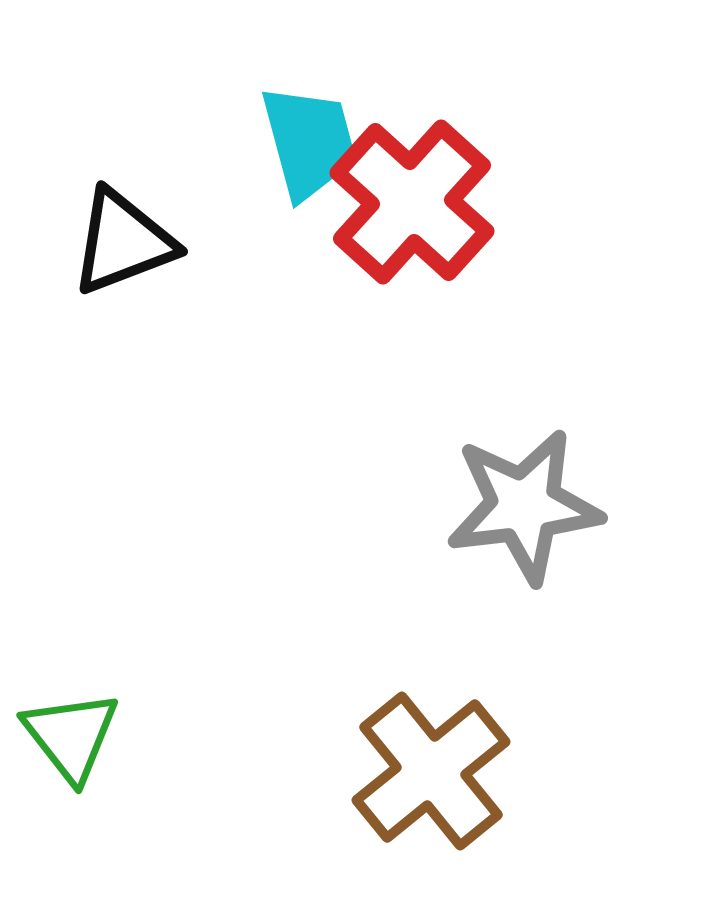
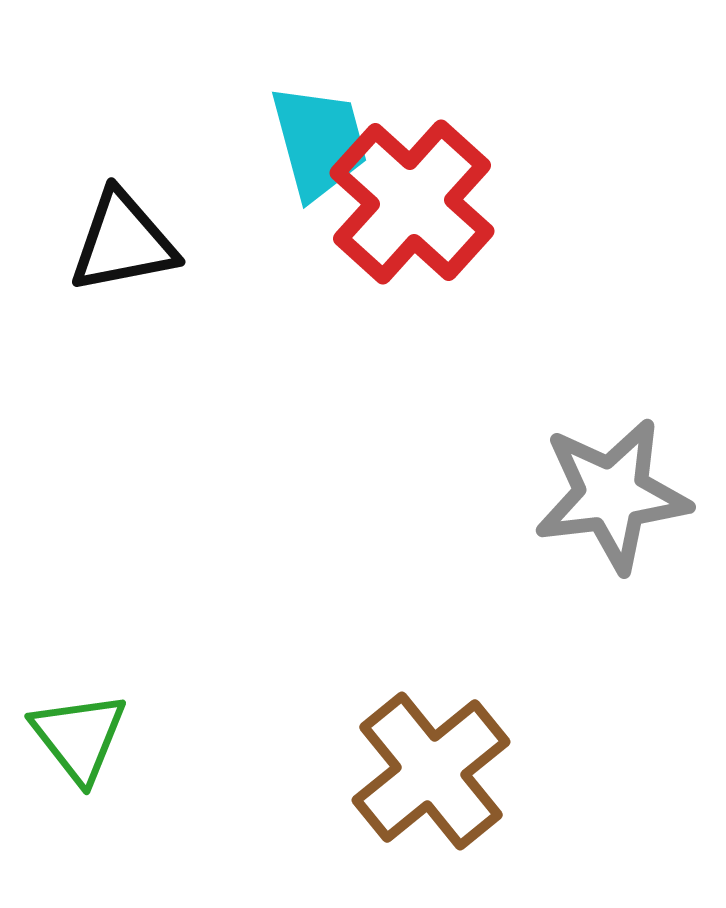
cyan trapezoid: moved 10 px right
black triangle: rotated 10 degrees clockwise
gray star: moved 88 px right, 11 px up
green triangle: moved 8 px right, 1 px down
